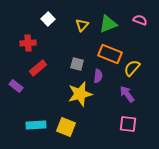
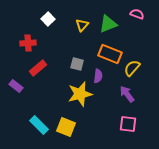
pink semicircle: moved 3 px left, 6 px up
cyan rectangle: moved 3 px right; rotated 48 degrees clockwise
